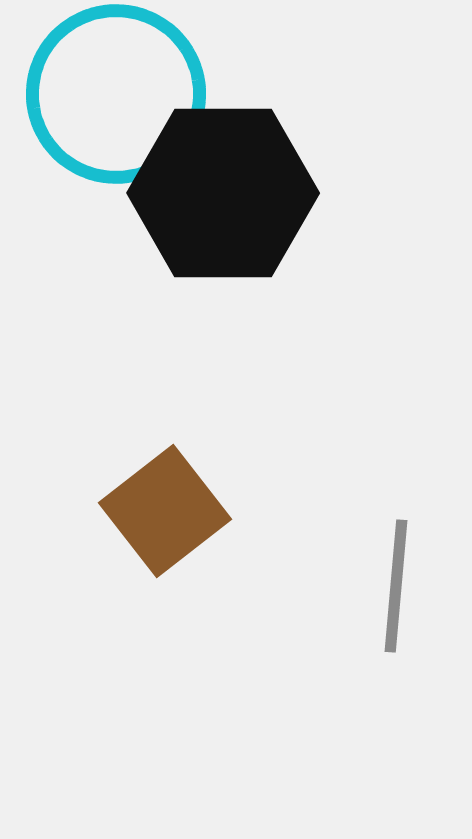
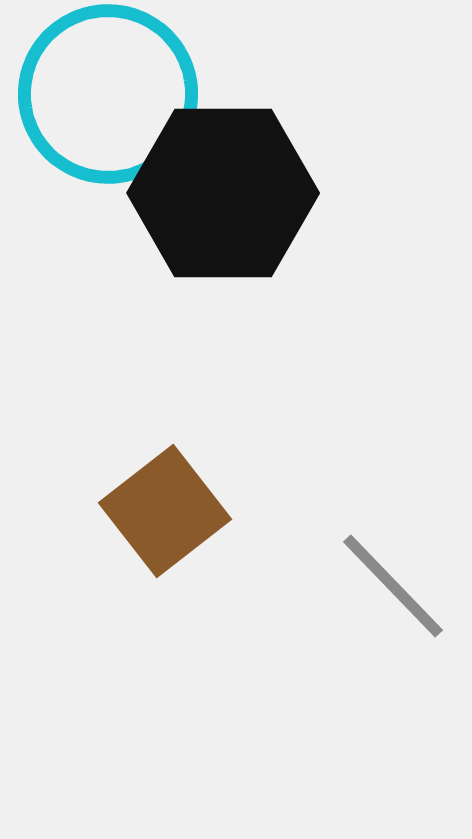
cyan circle: moved 8 px left
gray line: moved 3 px left; rotated 49 degrees counterclockwise
